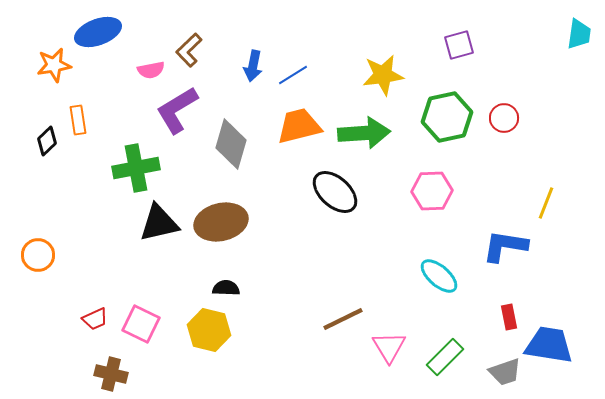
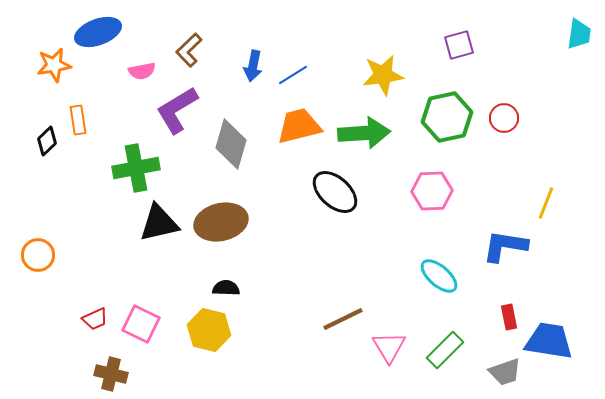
pink semicircle: moved 9 px left, 1 px down
blue trapezoid: moved 4 px up
green rectangle: moved 7 px up
